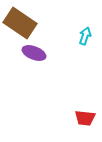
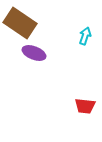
red trapezoid: moved 12 px up
